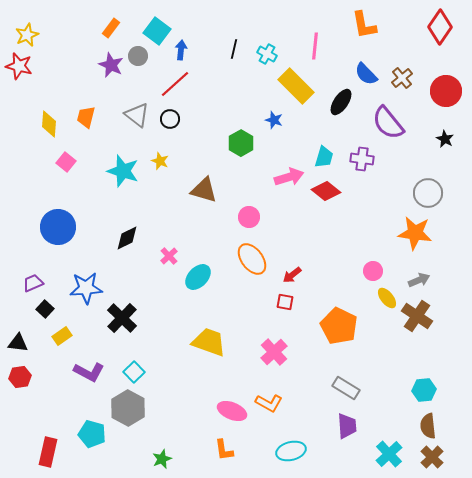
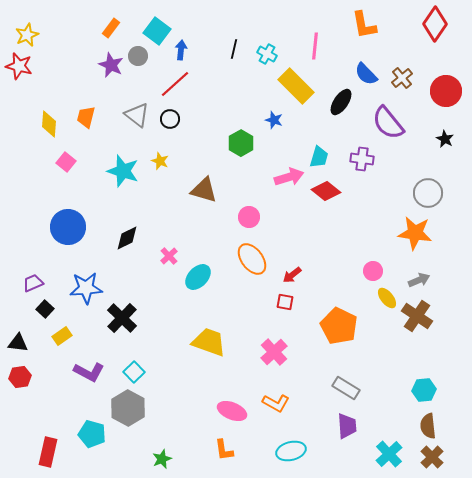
red diamond at (440, 27): moved 5 px left, 3 px up
cyan trapezoid at (324, 157): moved 5 px left
blue circle at (58, 227): moved 10 px right
orange L-shape at (269, 403): moved 7 px right
